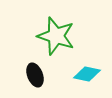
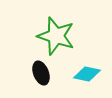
black ellipse: moved 6 px right, 2 px up
